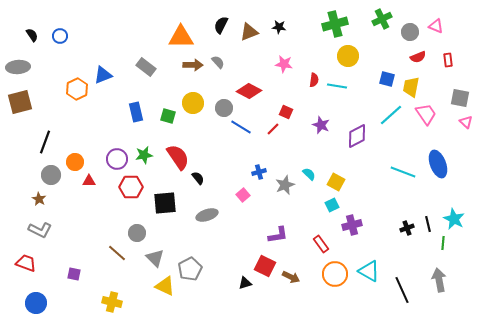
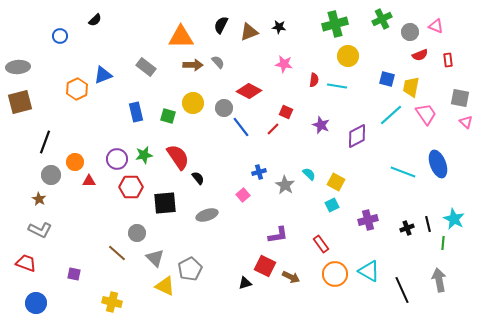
black semicircle at (32, 35): moved 63 px right, 15 px up; rotated 80 degrees clockwise
red semicircle at (418, 57): moved 2 px right, 2 px up
blue line at (241, 127): rotated 20 degrees clockwise
gray star at (285, 185): rotated 18 degrees counterclockwise
purple cross at (352, 225): moved 16 px right, 5 px up
